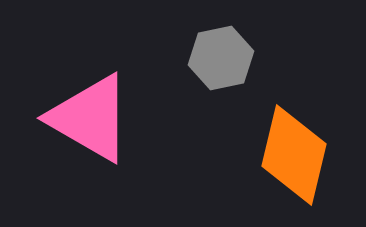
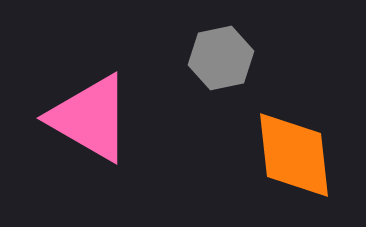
orange diamond: rotated 20 degrees counterclockwise
